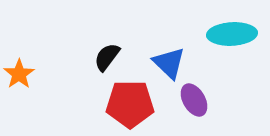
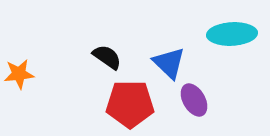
black semicircle: rotated 88 degrees clockwise
orange star: rotated 28 degrees clockwise
